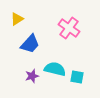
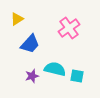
pink cross: rotated 20 degrees clockwise
cyan square: moved 1 px up
